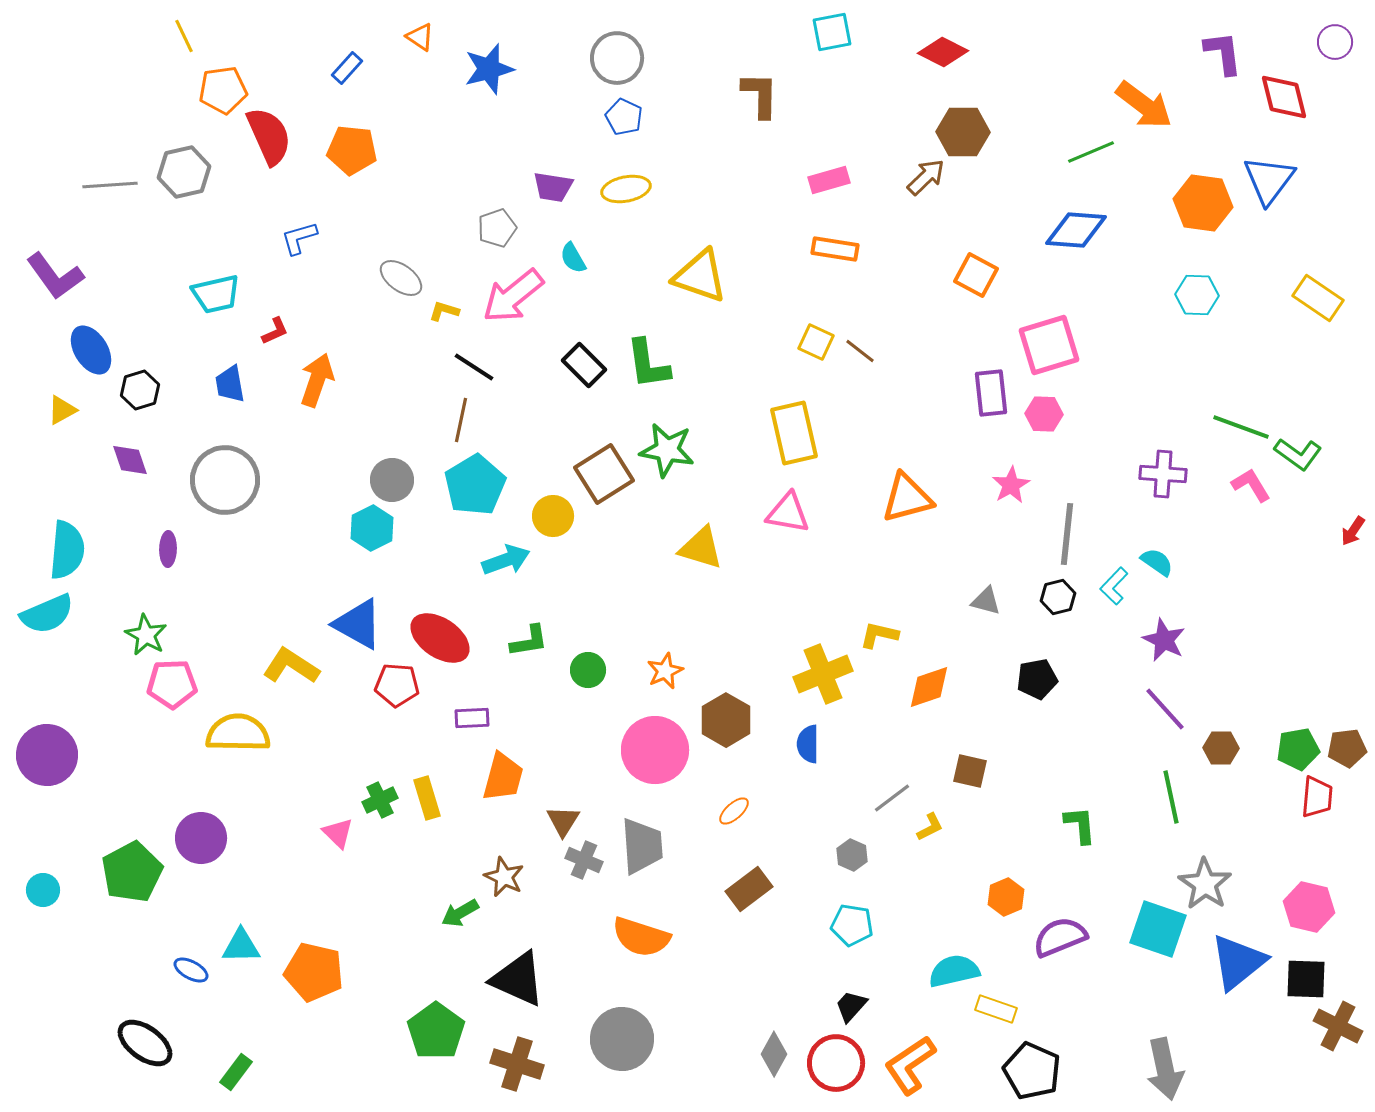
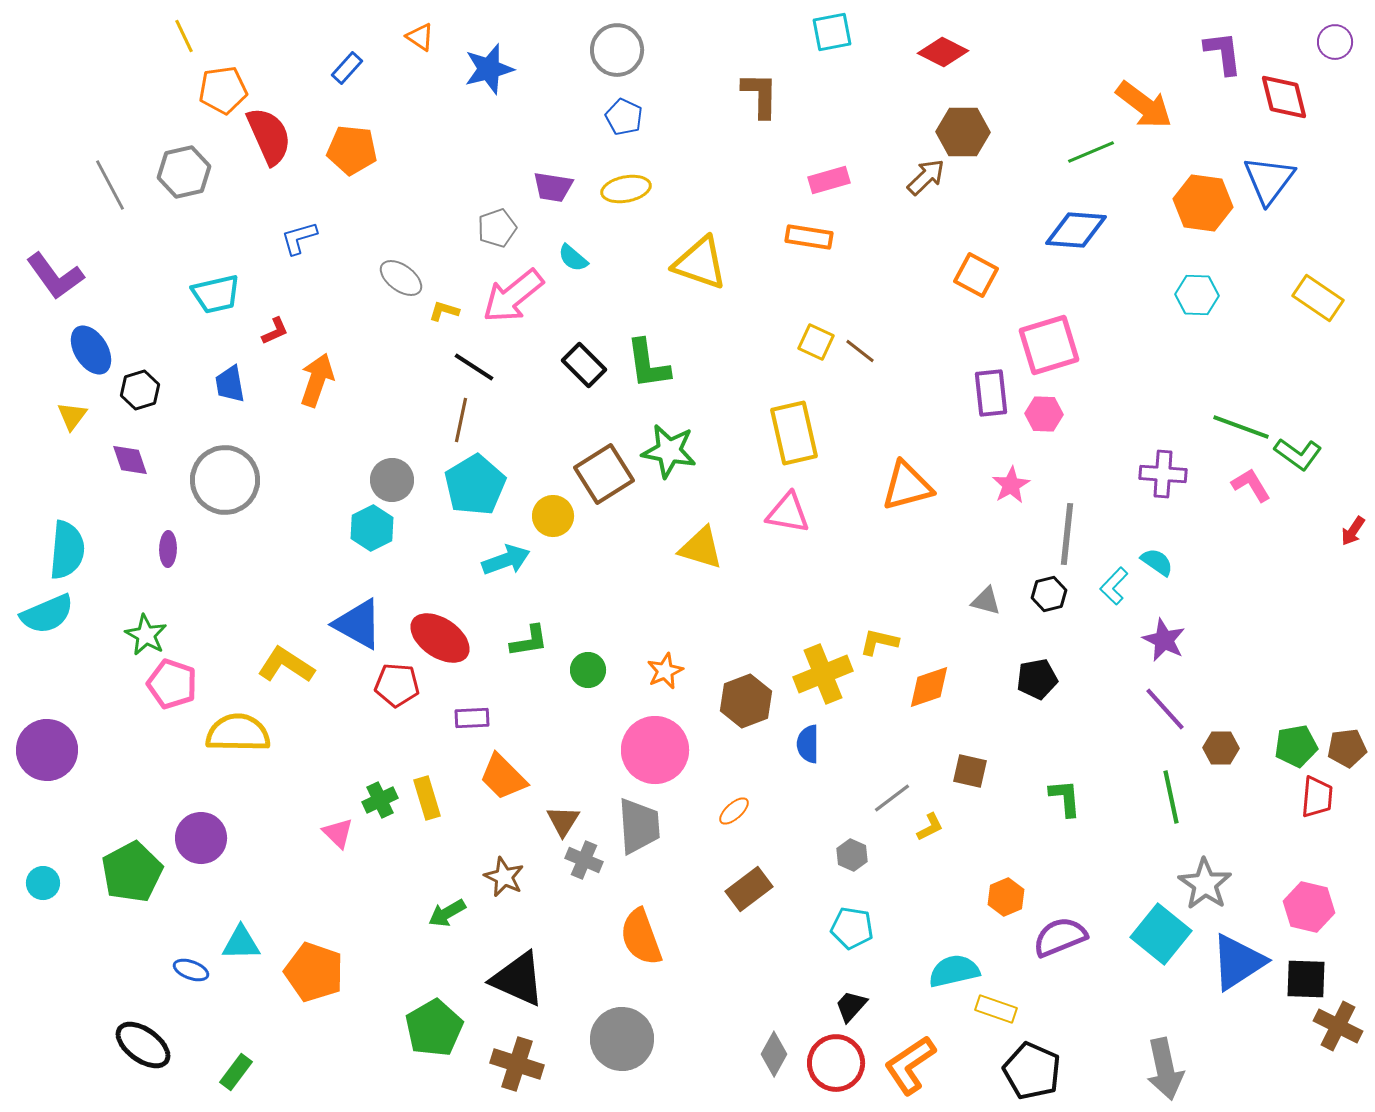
gray circle at (617, 58): moved 8 px up
gray line at (110, 185): rotated 66 degrees clockwise
orange rectangle at (835, 249): moved 26 px left, 12 px up
cyan semicircle at (573, 258): rotated 20 degrees counterclockwise
yellow triangle at (700, 276): moved 13 px up
yellow triangle at (62, 410): moved 10 px right, 6 px down; rotated 24 degrees counterclockwise
green star at (667, 450): moved 2 px right, 1 px down
orange triangle at (907, 498): moved 12 px up
black hexagon at (1058, 597): moved 9 px left, 3 px up
yellow L-shape at (879, 635): moved 7 px down
yellow L-shape at (291, 666): moved 5 px left, 1 px up
pink pentagon at (172, 684): rotated 21 degrees clockwise
brown hexagon at (726, 720): moved 20 px right, 19 px up; rotated 9 degrees clockwise
green pentagon at (1298, 749): moved 2 px left, 3 px up
purple circle at (47, 755): moved 5 px up
orange trapezoid at (503, 777): rotated 120 degrees clockwise
green L-shape at (1080, 825): moved 15 px left, 27 px up
gray trapezoid at (642, 846): moved 3 px left, 20 px up
cyan circle at (43, 890): moved 7 px up
green arrow at (460, 913): moved 13 px left
cyan pentagon at (852, 925): moved 3 px down
cyan square at (1158, 929): moved 3 px right, 5 px down; rotated 20 degrees clockwise
orange semicircle at (641, 937): rotated 52 degrees clockwise
cyan triangle at (241, 946): moved 3 px up
blue triangle at (1238, 962): rotated 6 degrees clockwise
blue ellipse at (191, 970): rotated 8 degrees counterclockwise
orange pentagon at (314, 972): rotated 6 degrees clockwise
green pentagon at (436, 1031): moved 2 px left, 3 px up; rotated 6 degrees clockwise
black ellipse at (145, 1043): moved 2 px left, 2 px down
